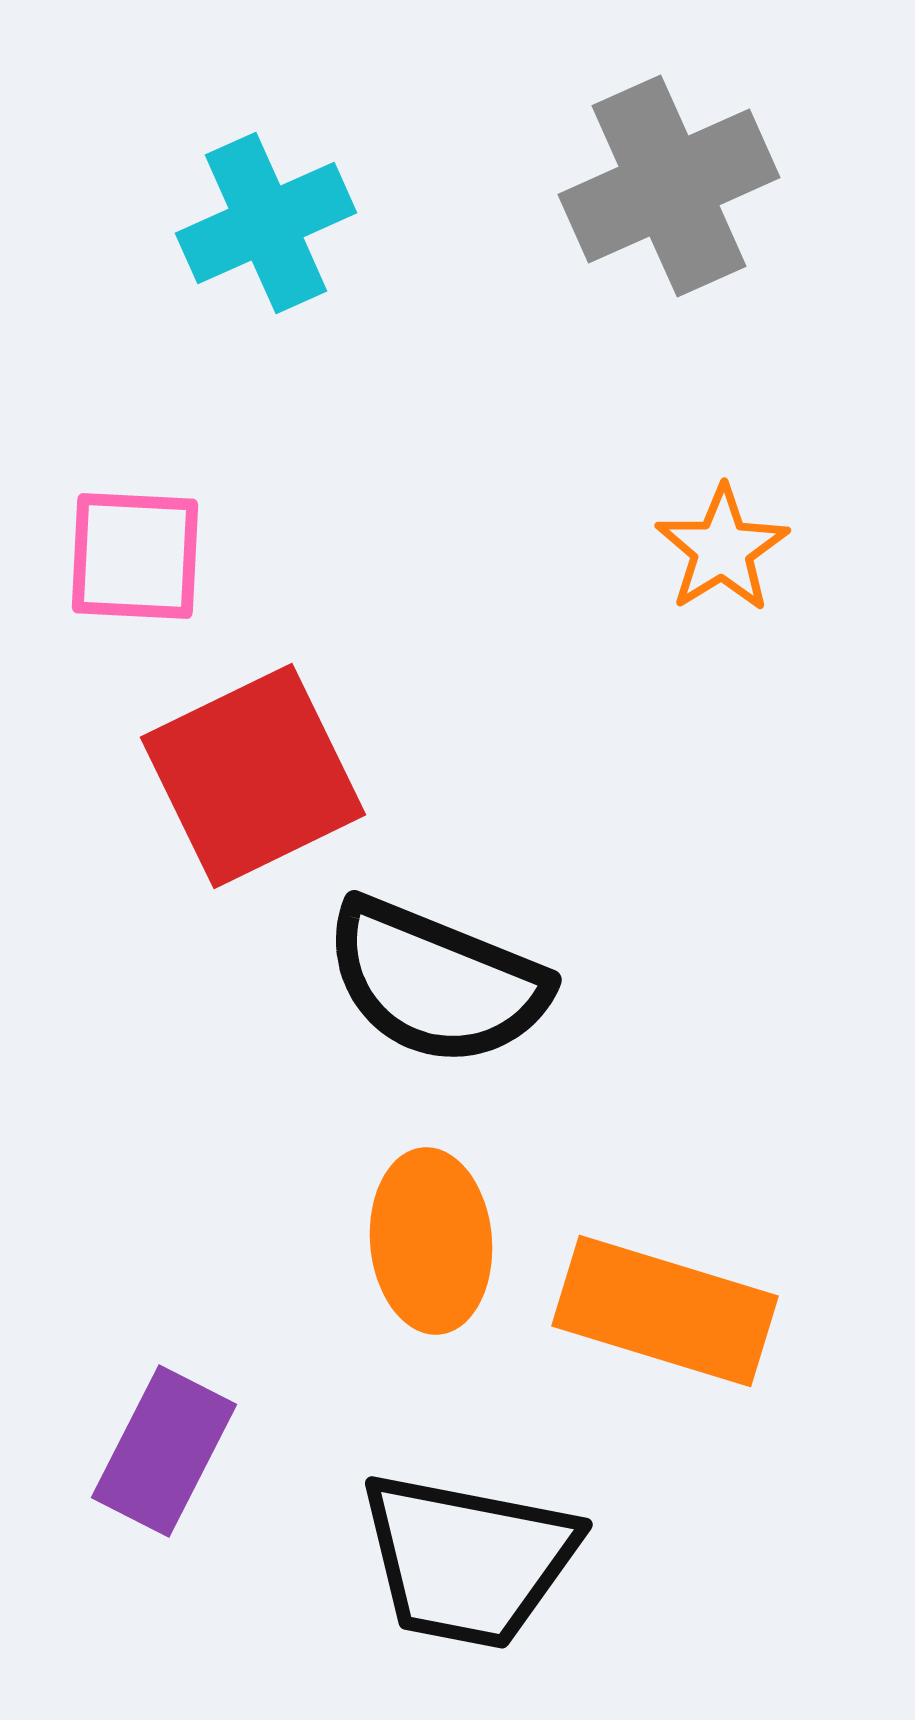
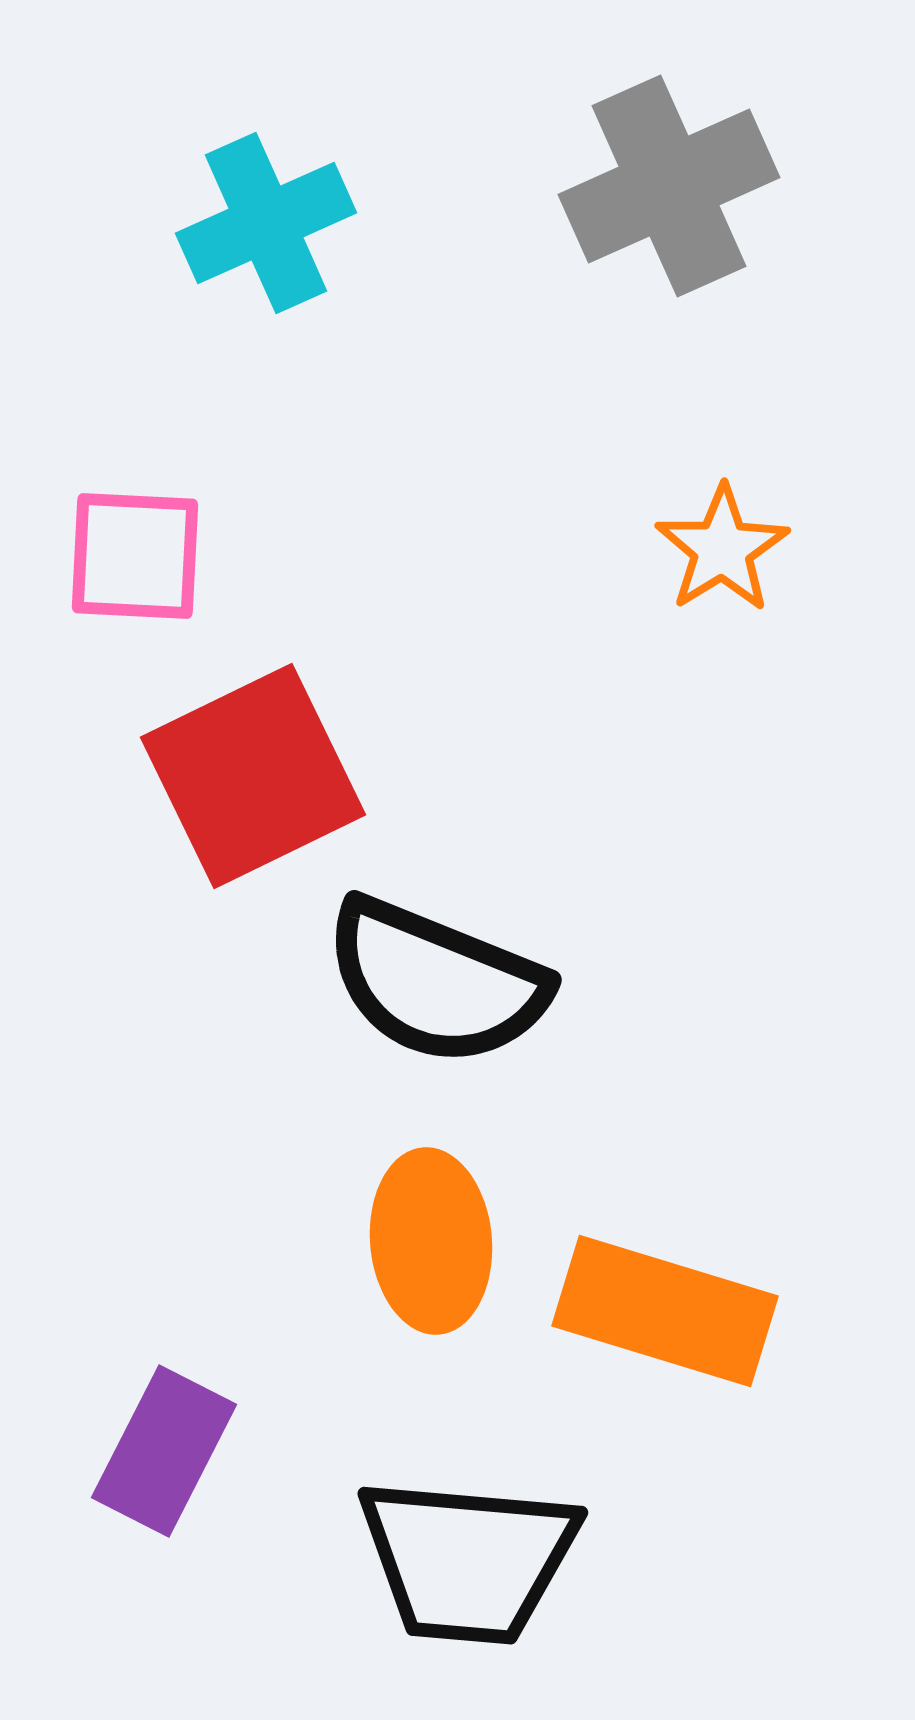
black trapezoid: rotated 6 degrees counterclockwise
